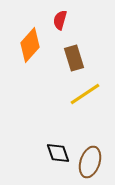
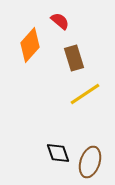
red semicircle: moved 1 px down; rotated 114 degrees clockwise
